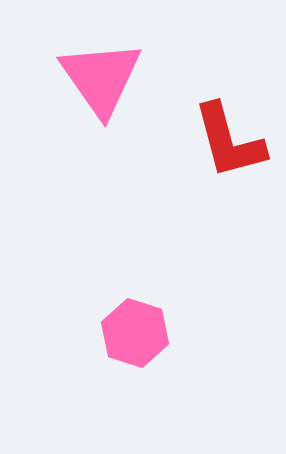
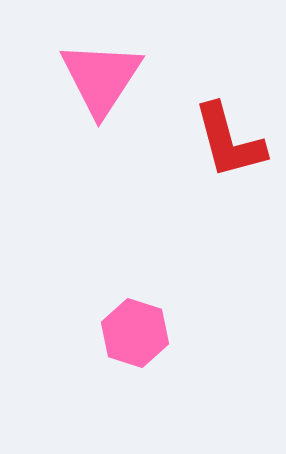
pink triangle: rotated 8 degrees clockwise
